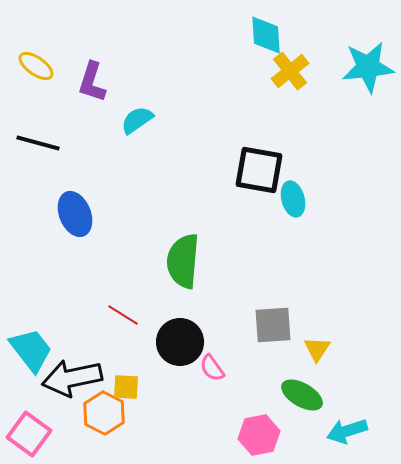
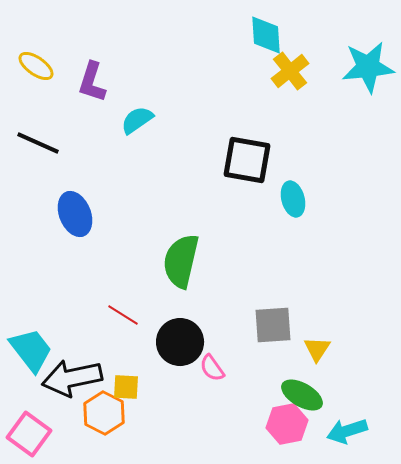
black line: rotated 9 degrees clockwise
black square: moved 12 px left, 10 px up
green semicircle: moved 2 px left; rotated 8 degrees clockwise
pink hexagon: moved 28 px right, 11 px up
